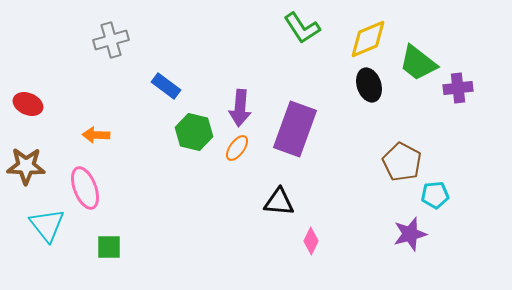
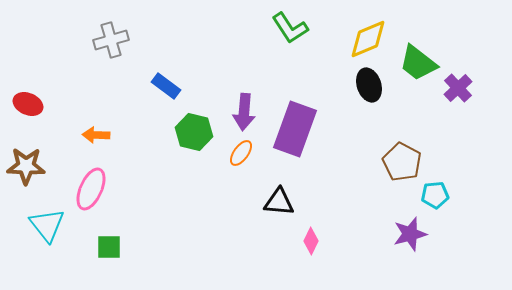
green L-shape: moved 12 px left
purple cross: rotated 36 degrees counterclockwise
purple arrow: moved 4 px right, 4 px down
orange ellipse: moved 4 px right, 5 px down
pink ellipse: moved 6 px right, 1 px down; rotated 45 degrees clockwise
